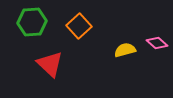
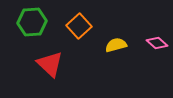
yellow semicircle: moved 9 px left, 5 px up
